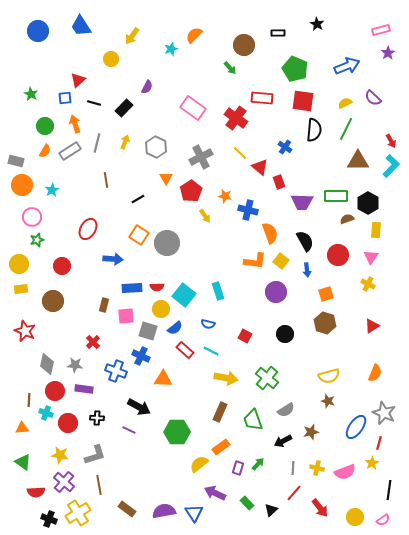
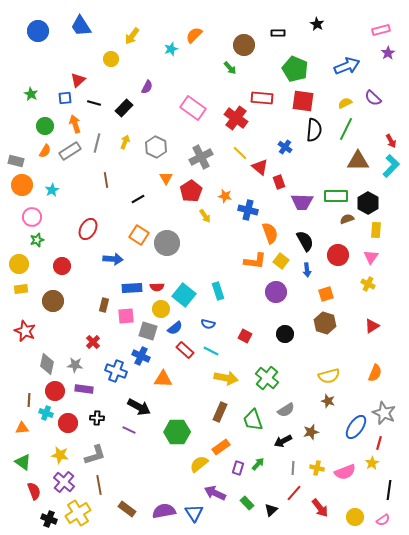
red semicircle at (36, 492): moved 2 px left, 1 px up; rotated 108 degrees counterclockwise
